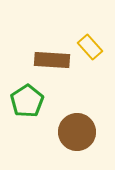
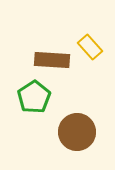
green pentagon: moved 7 px right, 4 px up
